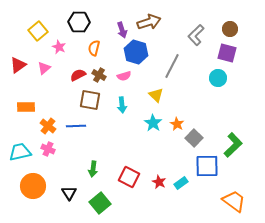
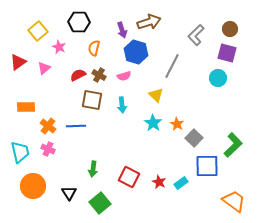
red triangle: moved 3 px up
brown square: moved 2 px right
cyan trapezoid: rotated 90 degrees clockwise
